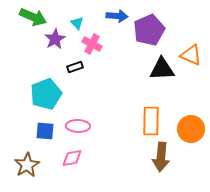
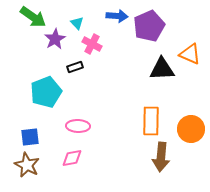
green arrow: rotated 12 degrees clockwise
purple pentagon: moved 4 px up
orange triangle: moved 1 px left, 1 px up
cyan pentagon: moved 2 px up
blue square: moved 15 px left, 6 px down; rotated 12 degrees counterclockwise
brown star: rotated 15 degrees counterclockwise
